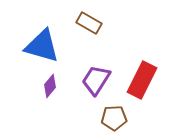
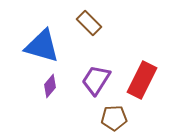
brown rectangle: rotated 15 degrees clockwise
